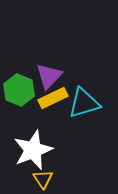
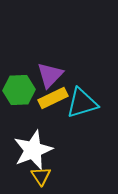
purple triangle: moved 1 px right, 1 px up
green hexagon: rotated 24 degrees counterclockwise
cyan triangle: moved 2 px left
yellow triangle: moved 2 px left, 3 px up
